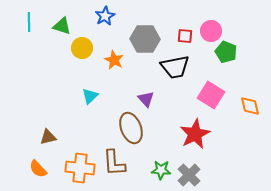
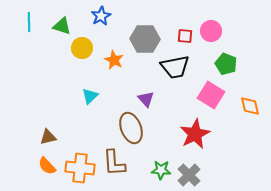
blue star: moved 4 px left
green pentagon: moved 12 px down
orange semicircle: moved 9 px right, 3 px up
